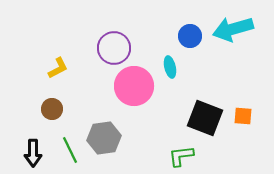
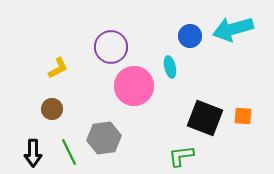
purple circle: moved 3 px left, 1 px up
green line: moved 1 px left, 2 px down
